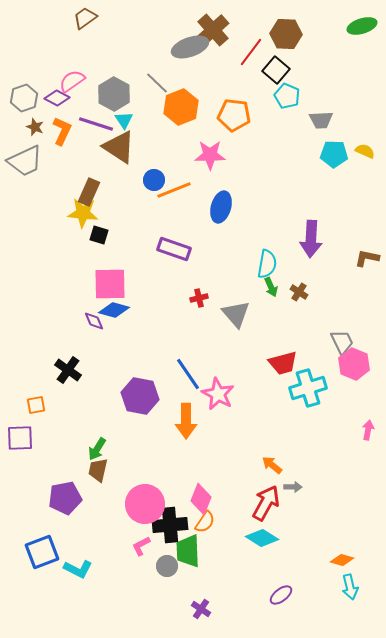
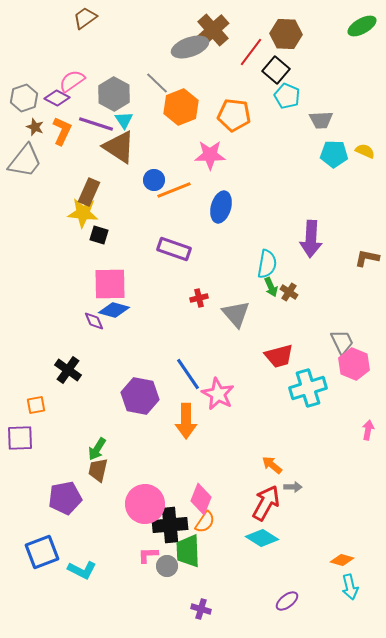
green ellipse at (362, 26): rotated 12 degrees counterclockwise
gray trapezoid at (25, 161): rotated 27 degrees counterclockwise
brown cross at (299, 292): moved 10 px left
red trapezoid at (283, 363): moved 4 px left, 7 px up
pink L-shape at (141, 546): moved 7 px right, 9 px down; rotated 25 degrees clockwise
cyan L-shape at (78, 569): moved 4 px right, 1 px down
purple ellipse at (281, 595): moved 6 px right, 6 px down
purple cross at (201, 609): rotated 18 degrees counterclockwise
